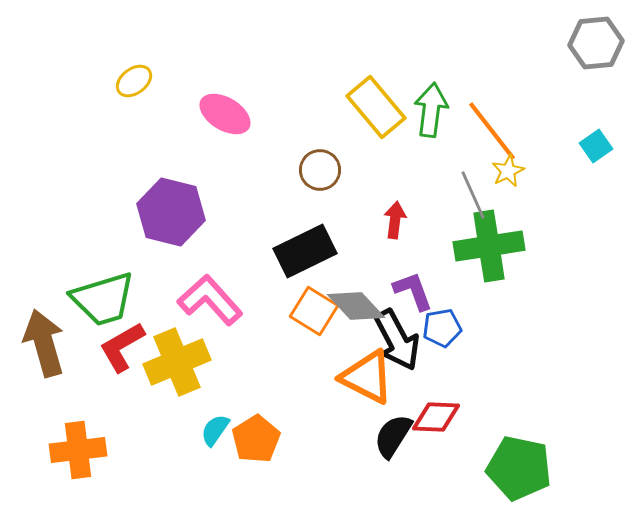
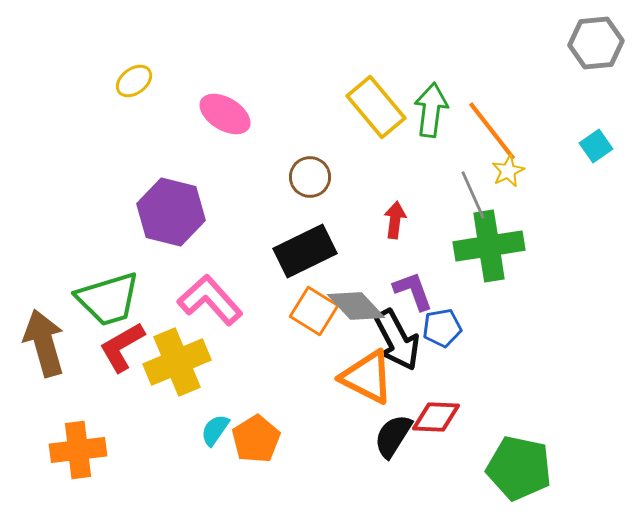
brown circle: moved 10 px left, 7 px down
green trapezoid: moved 5 px right
